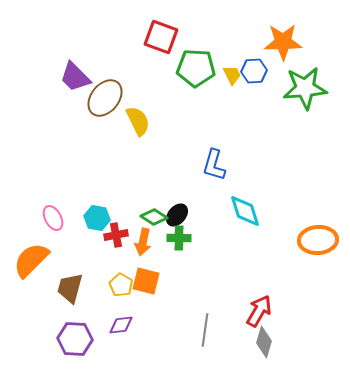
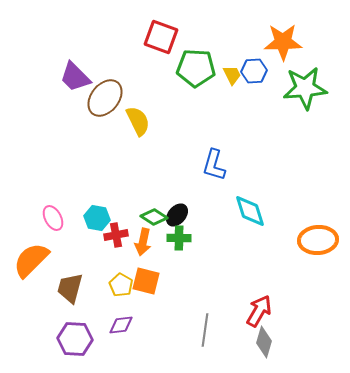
cyan diamond: moved 5 px right
